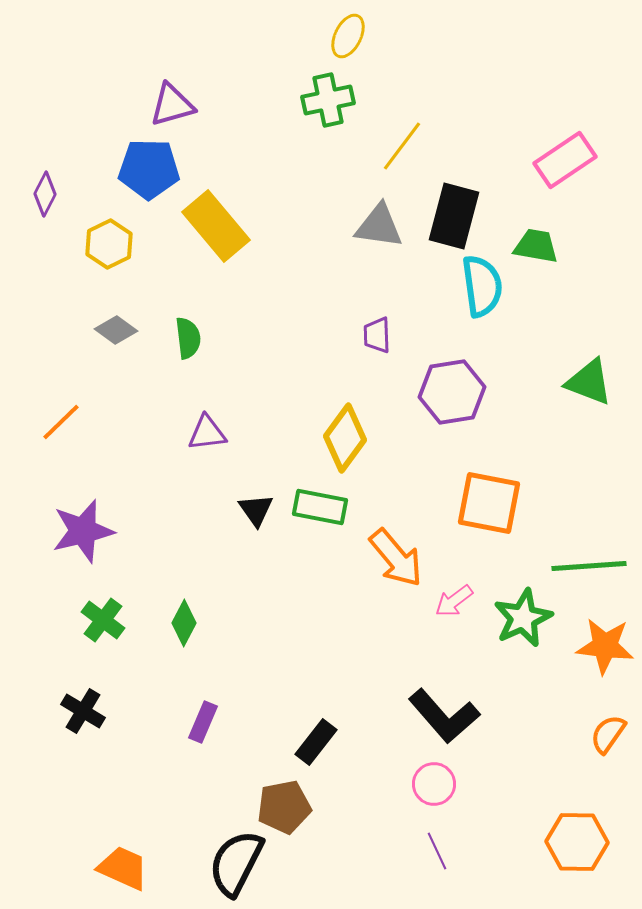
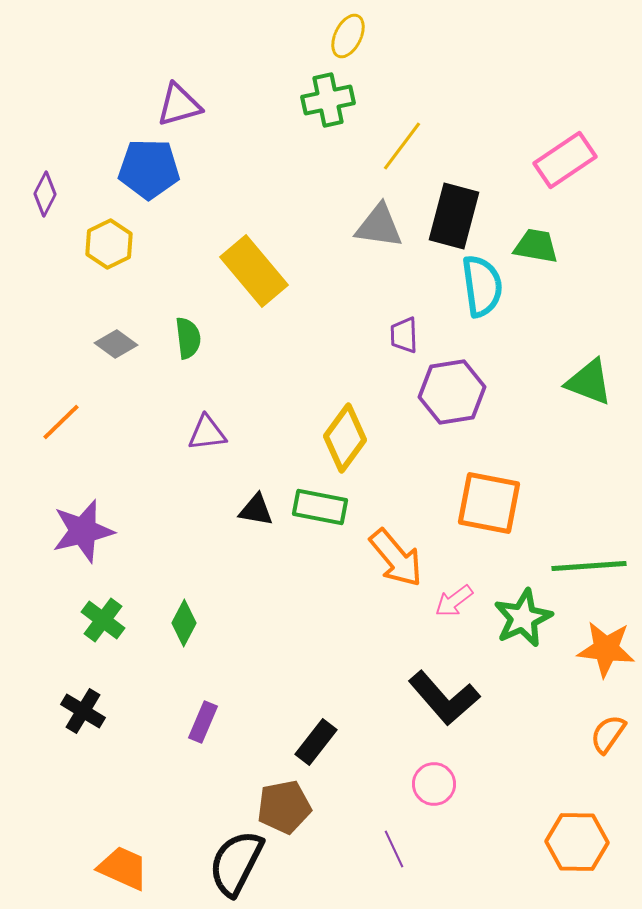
purple triangle at (172, 105): moved 7 px right
yellow rectangle at (216, 226): moved 38 px right, 45 px down
gray diamond at (116, 330): moved 14 px down
purple trapezoid at (377, 335): moved 27 px right
black triangle at (256, 510): rotated 45 degrees counterclockwise
orange star at (605, 646): moved 1 px right, 3 px down
black L-shape at (444, 716): moved 18 px up
purple line at (437, 851): moved 43 px left, 2 px up
